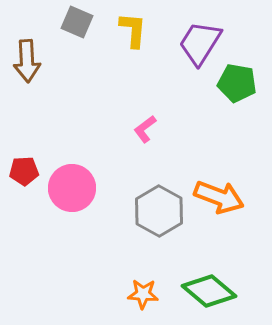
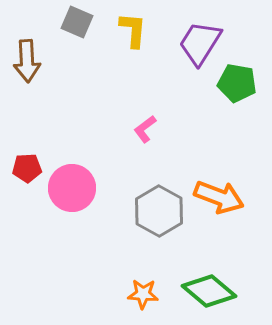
red pentagon: moved 3 px right, 3 px up
